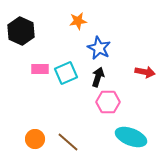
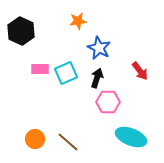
red arrow: moved 5 px left, 1 px up; rotated 42 degrees clockwise
black arrow: moved 1 px left, 1 px down
